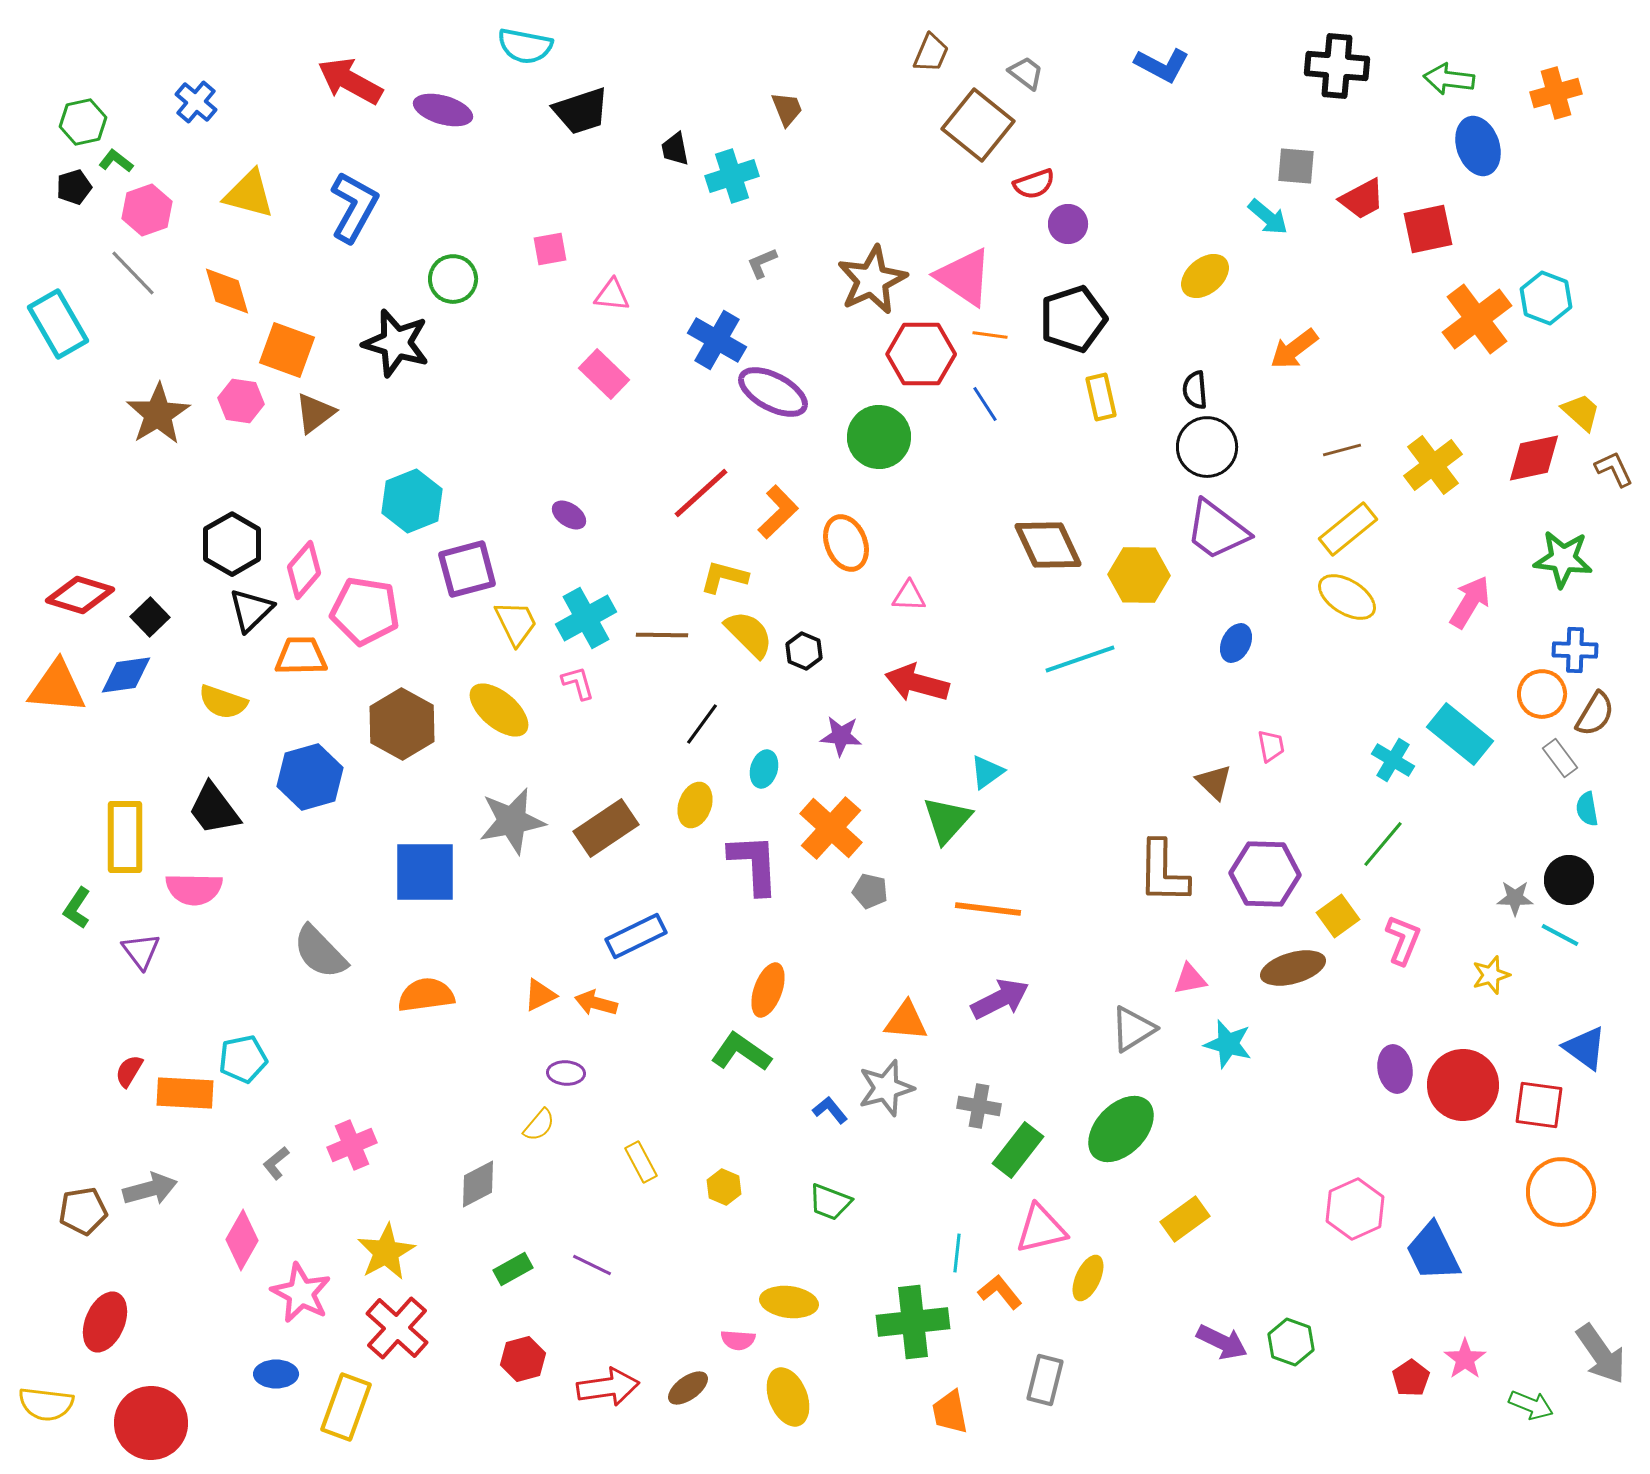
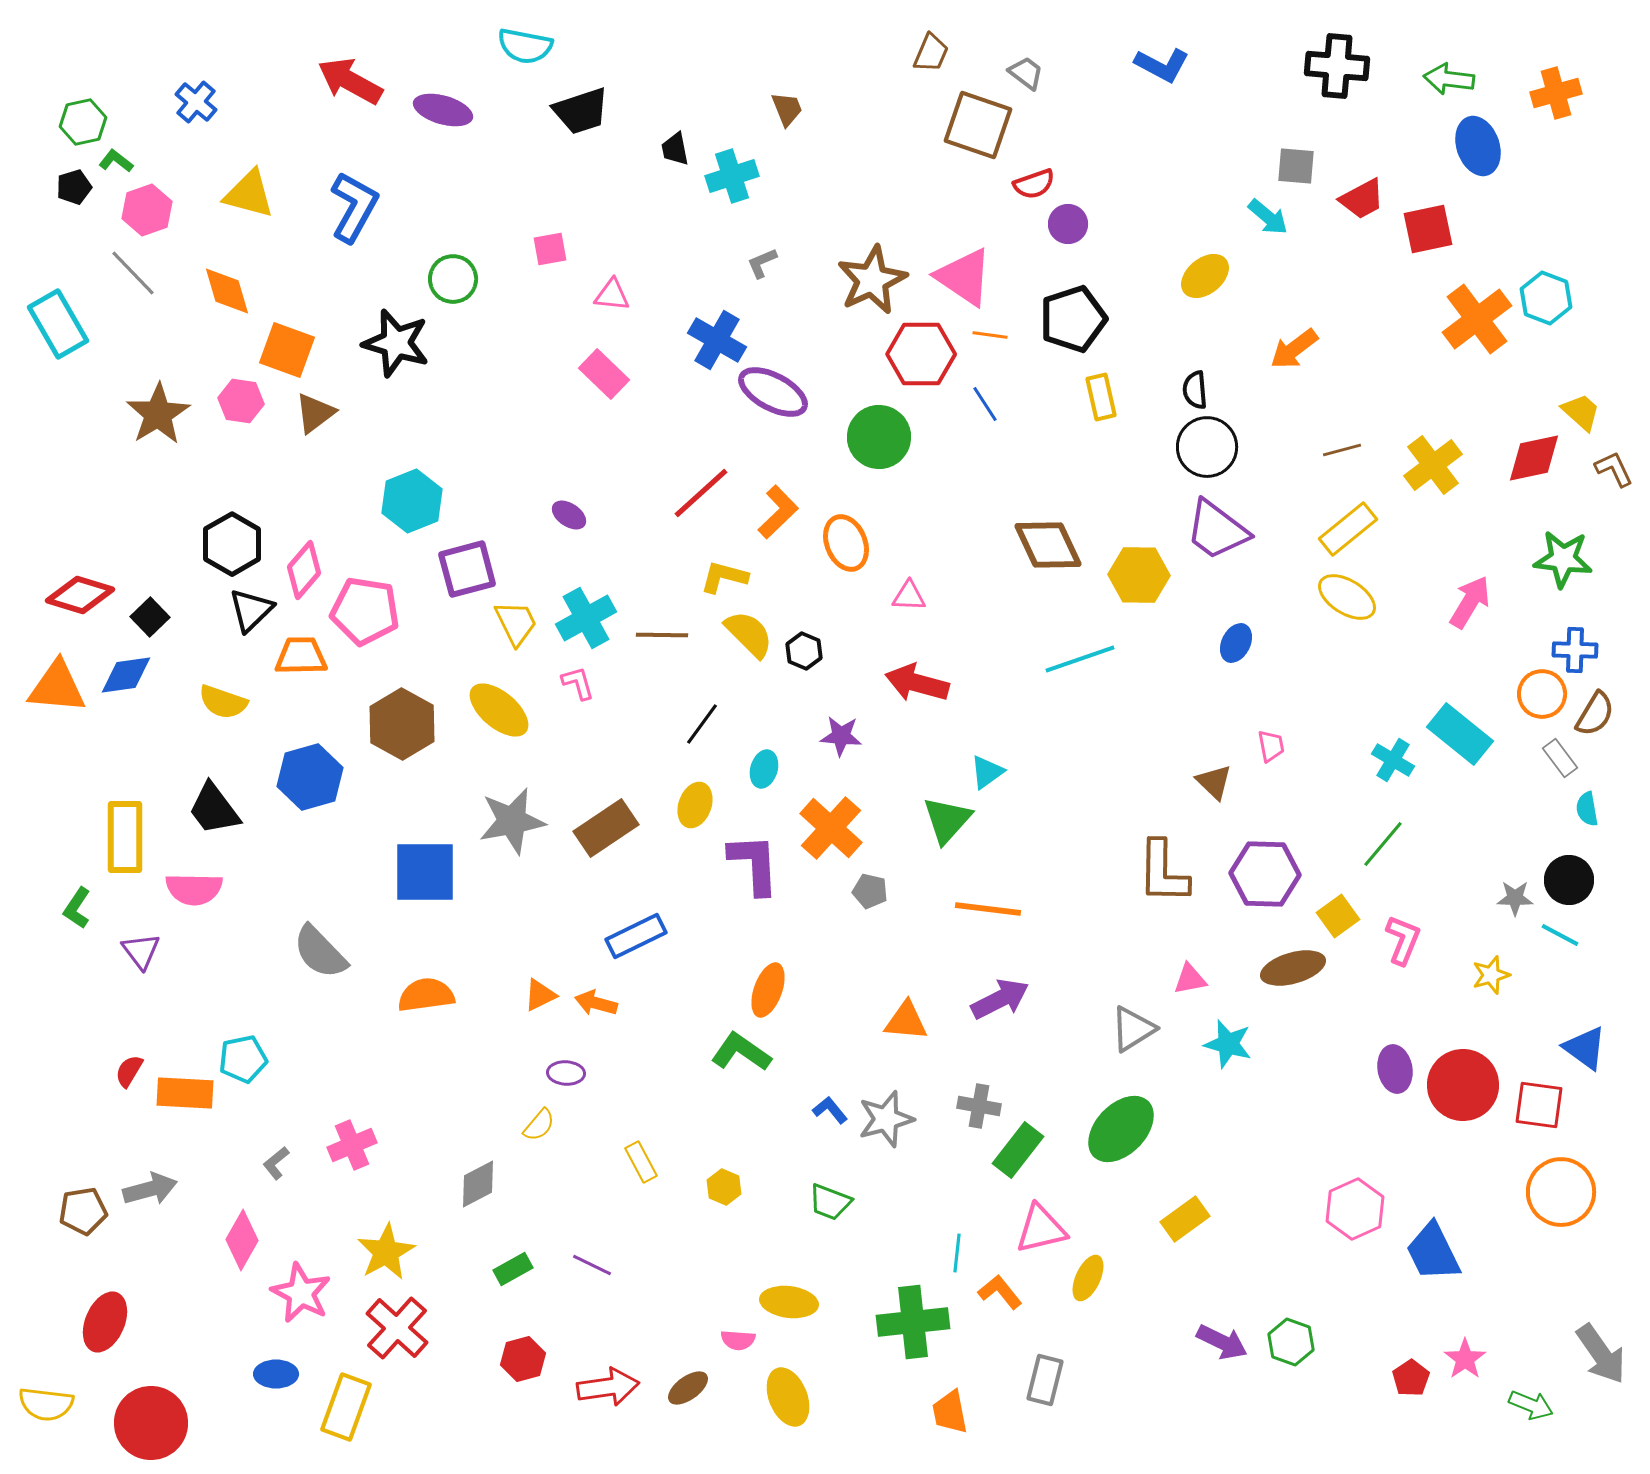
brown square at (978, 125): rotated 20 degrees counterclockwise
gray star at (886, 1088): moved 31 px down
